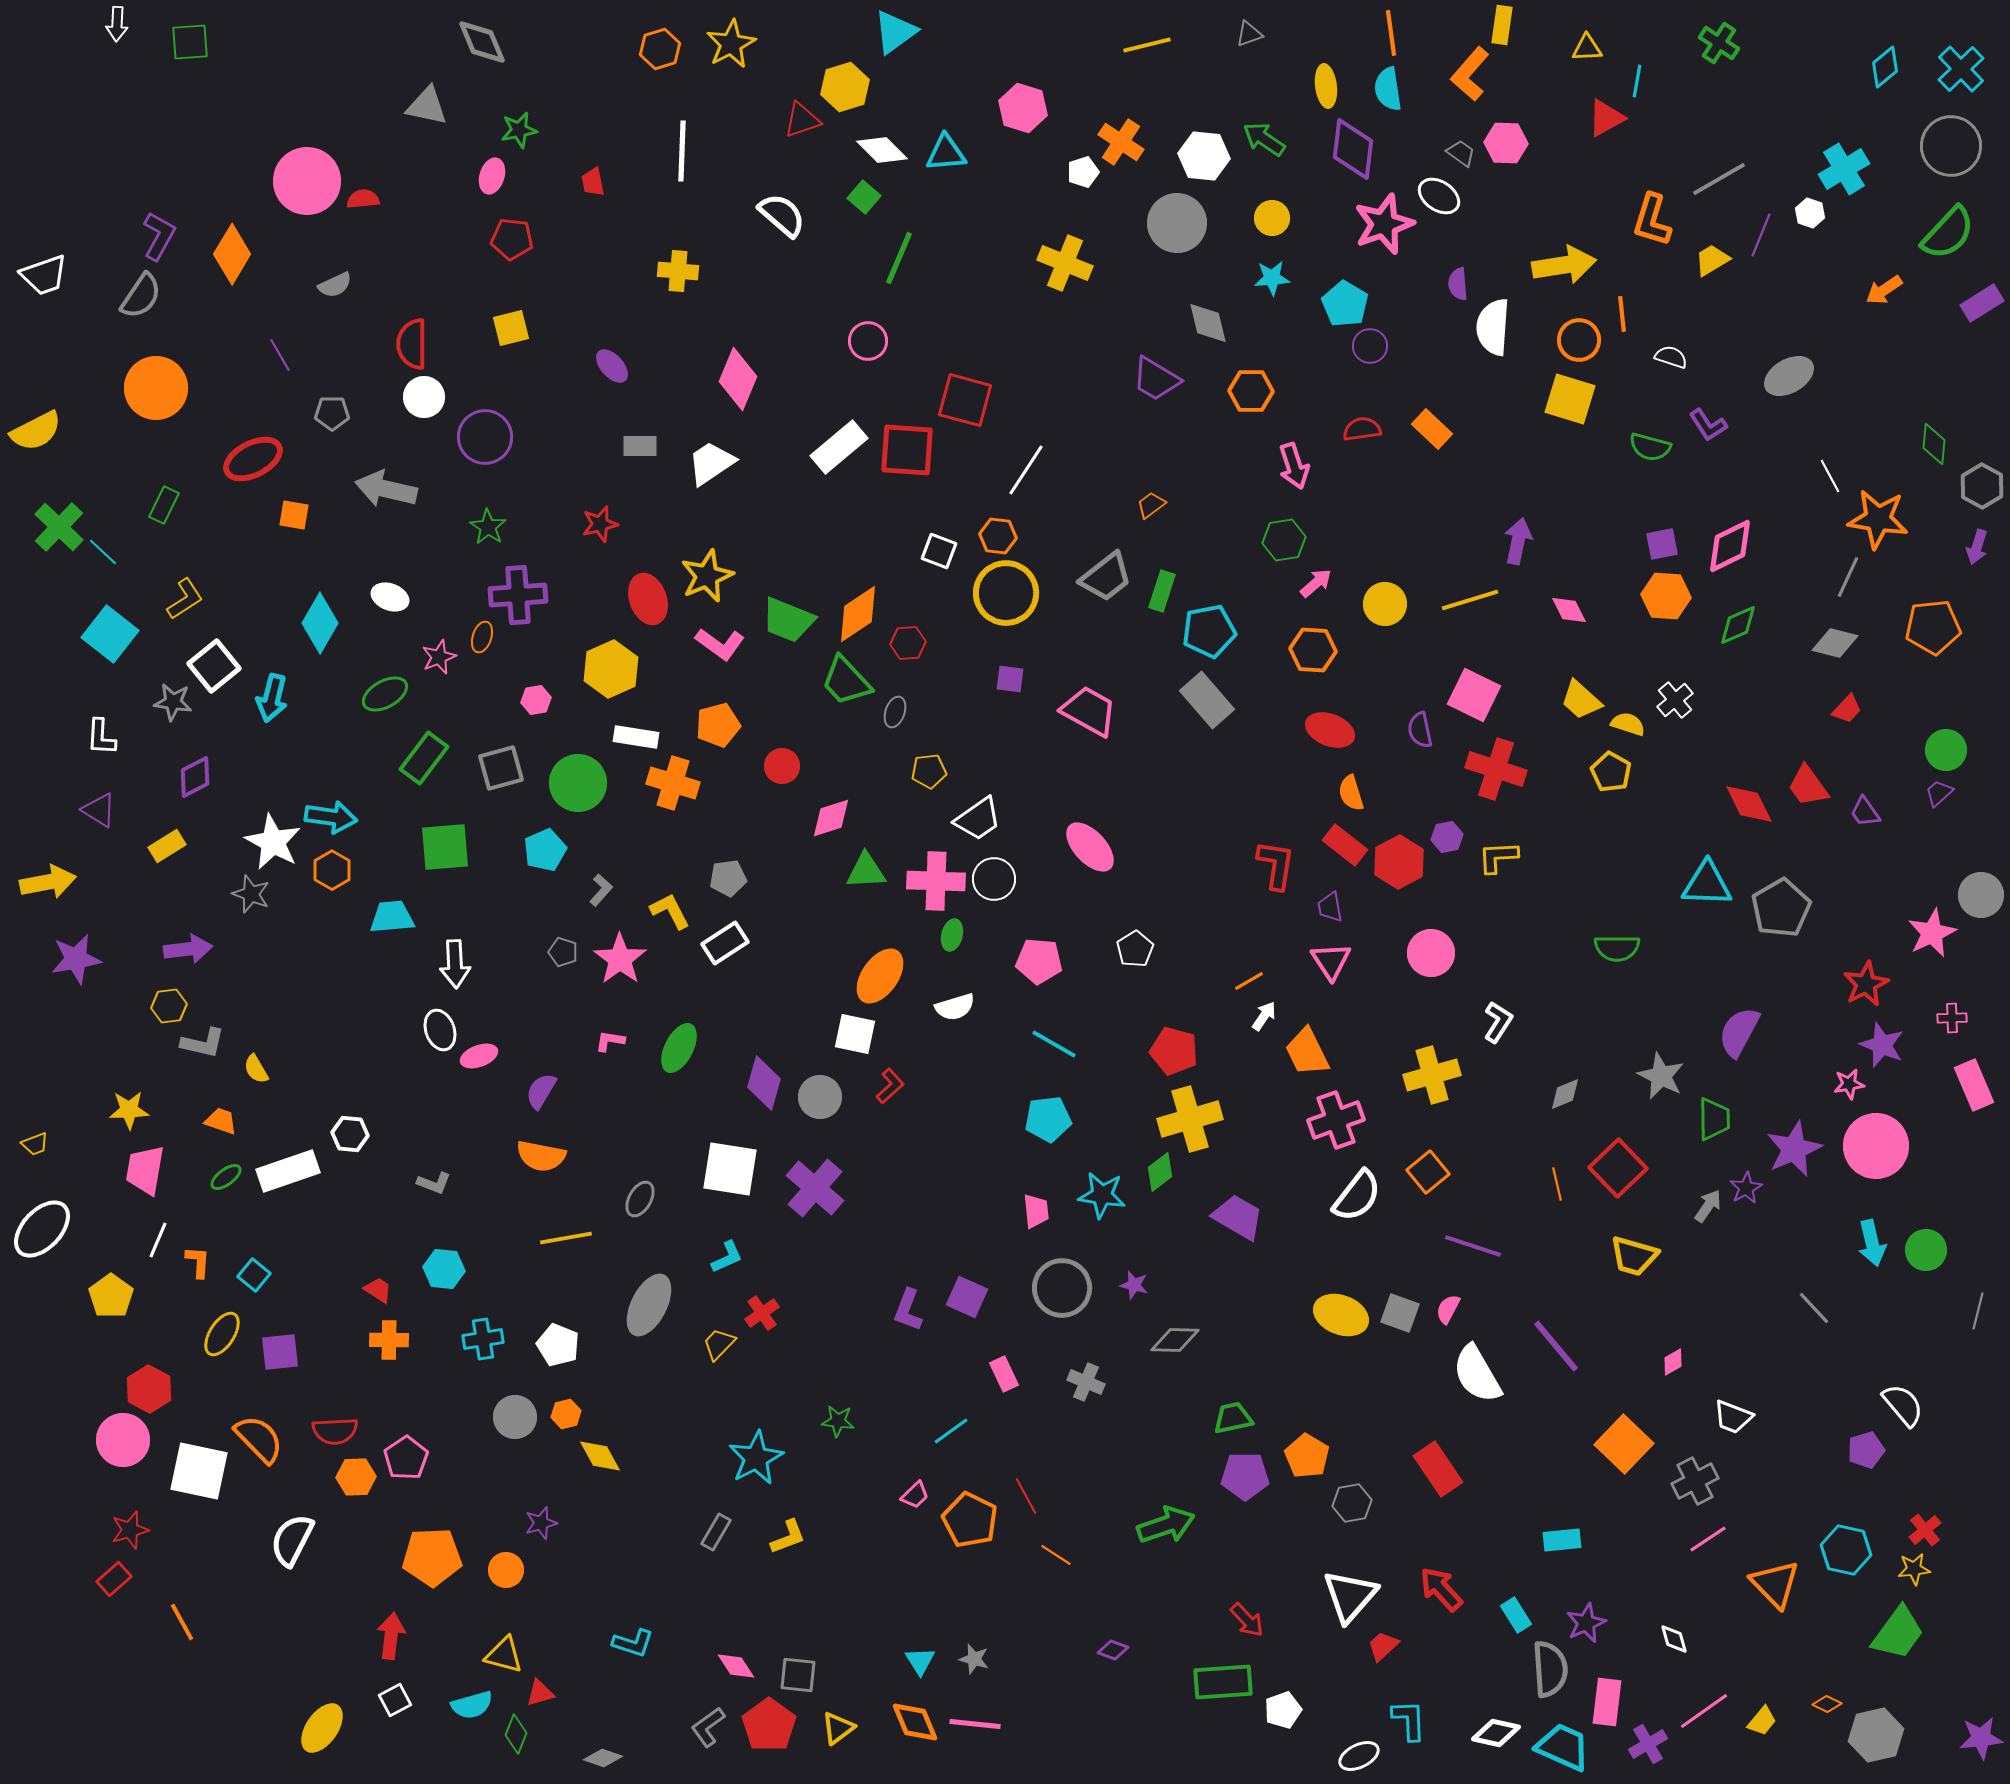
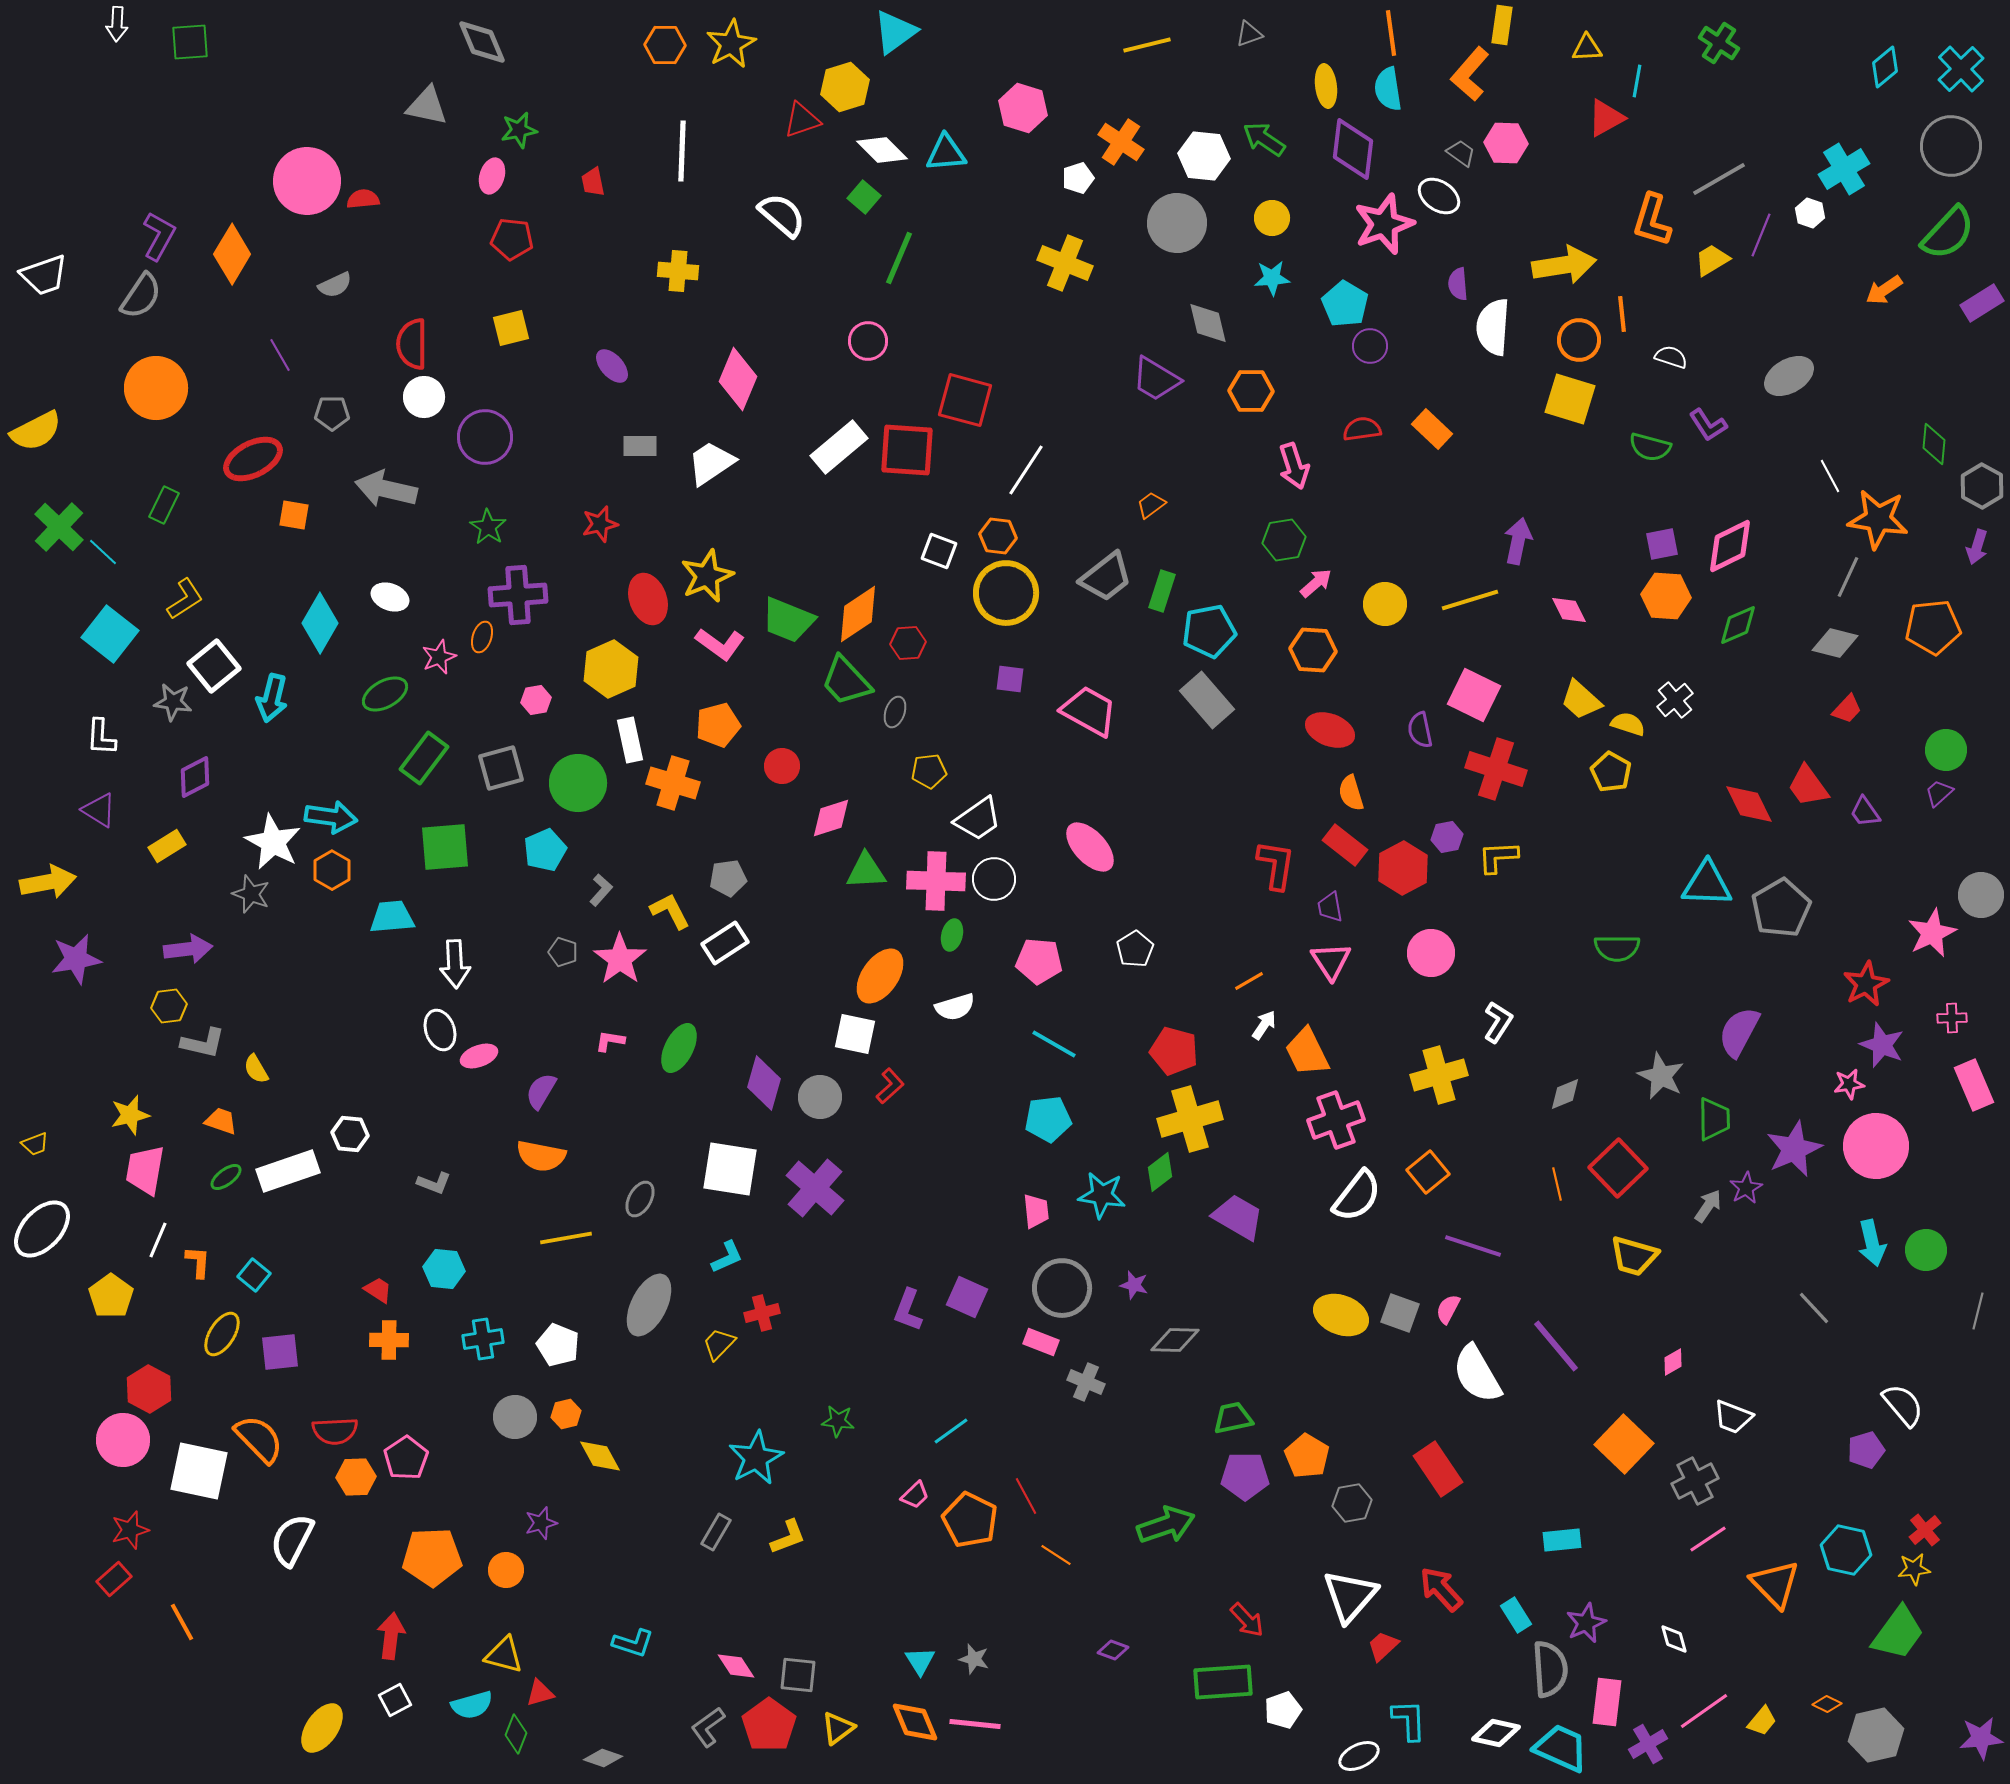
orange hexagon at (660, 49): moved 5 px right, 4 px up; rotated 18 degrees clockwise
white pentagon at (1083, 172): moved 5 px left, 6 px down
white rectangle at (636, 737): moved 6 px left, 3 px down; rotated 69 degrees clockwise
red hexagon at (1399, 862): moved 4 px right, 6 px down
white arrow at (1264, 1016): moved 9 px down
yellow cross at (1432, 1075): moved 7 px right
yellow star at (129, 1110): moved 1 px right, 5 px down; rotated 12 degrees counterclockwise
red cross at (762, 1313): rotated 20 degrees clockwise
pink rectangle at (1004, 1374): moved 37 px right, 32 px up; rotated 44 degrees counterclockwise
cyan trapezoid at (1563, 1747): moved 2 px left, 1 px down
